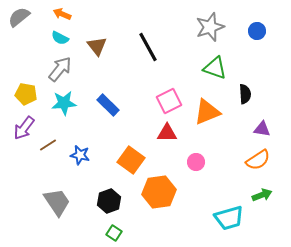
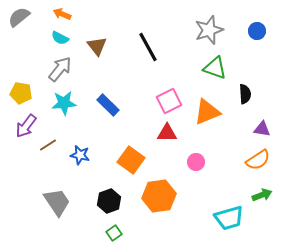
gray star: moved 1 px left, 3 px down
yellow pentagon: moved 5 px left, 1 px up
purple arrow: moved 2 px right, 2 px up
orange hexagon: moved 4 px down
green square: rotated 21 degrees clockwise
